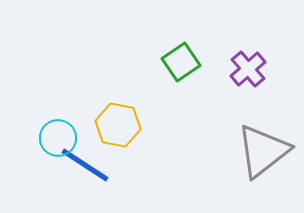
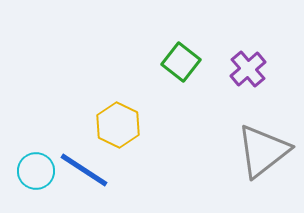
green square: rotated 18 degrees counterclockwise
yellow hexagon: rotated 15 degrees clockwise
cyan circle: moved 22 px left, 33 px down
blue line: moved 1 px left, 5 px down
